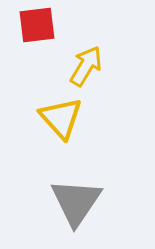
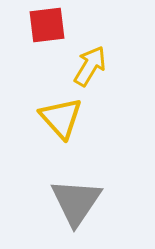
red square: moved 10 px right
yellow arrow: moved 4 px right
